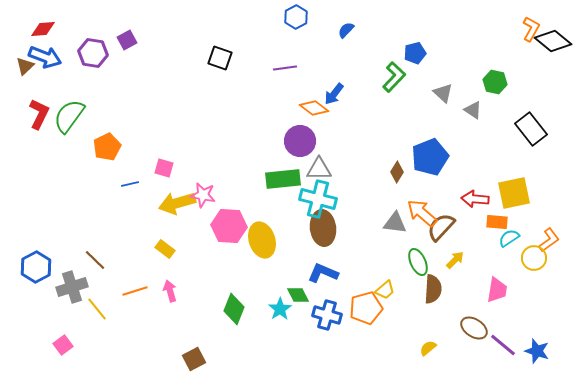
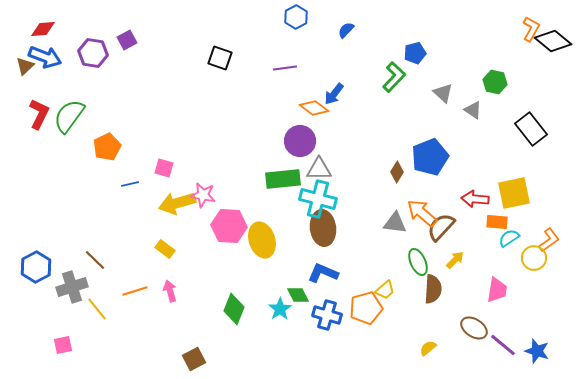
pink square at (63, 345): rotated 24 degrees clockwise
